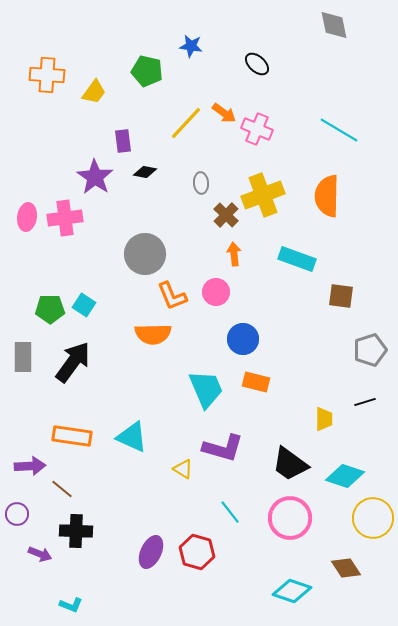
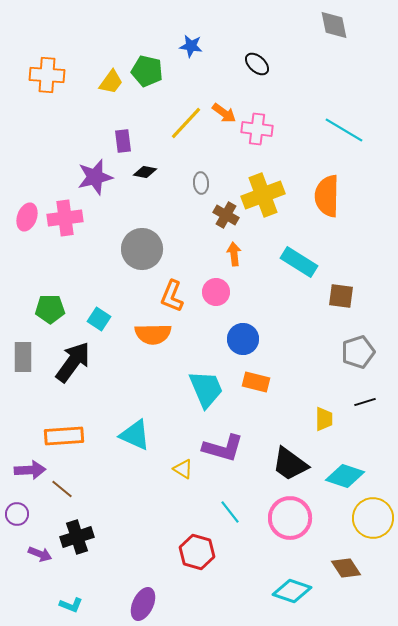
yellow trapezoid at (94, 92): moved 17 px right, 10 px up
pink cross at (257, 129): rotated 16 degrees counterclockwise
cyan line at (339, 130): moved 5 px right
purple star at (95, 177): rotated 24 degrees clockwise
brown cross at (226, 215): rotated 15 degrees counterclockwise
pink ellipse at (27, 217): rotated 12 degrees clockwise
gray circle at (145, 254): moved 3 px left, 5 px up
cyan rectangle at (297, 259): moved 2 px right, 3 px down; rotated 12 degrees clockwise
orange L-shape at (172, 296): rotated 44 degrees clockwise
cyan square at (84, 305): moved 15 px right, 14 px down
gray pentagon at (370, 350): moved 12 px left, 2 px down
orange rectangle at (72, 436): moved 8 px left; rotated 12 degrees counterclockwise
cyan triangle at (132, 437): moved 3 px right, 2 px up
purple arrow at (30, 466): moved 4 px down
black cross at (76, 531): moved 1 px right, 6 px down; rotated 20 degrees counterclockwise
purple ellipse at (151, 552): moved 8 px left, 52 px down
